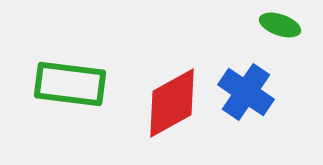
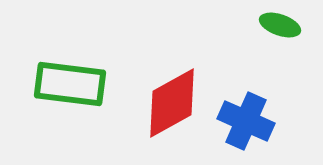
blue cross: moved 29 px down; rotated 10 degrees counterclockwise
